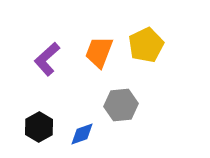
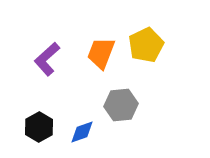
orange trapezoid: moved 2 px right, 1 px down
blue diamond: moved 2 px up
